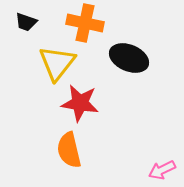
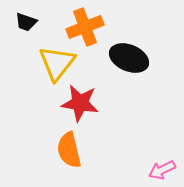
orange cross: moved 4 px down; rotated 33 degrees counterclockwise
